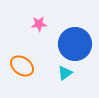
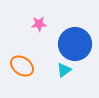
cyan triangle: moved 1 px left, 3 px up
